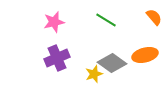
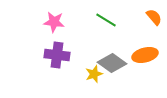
pink star: rotated 20 degrees clockwise
purple cross: moved 3 px up; rotated 30 degrees clockwise
